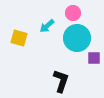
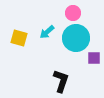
cyan arrow: moved 6 px down
cyan circle: moved 1 px left
